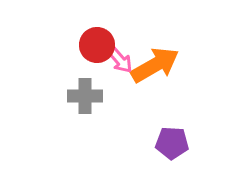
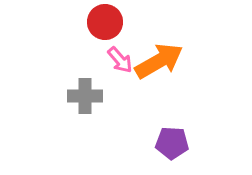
red circle: moved 8 px right, 23 px up
orange arrow: moved 4 px right, 4 px up
